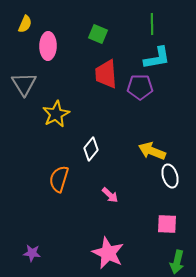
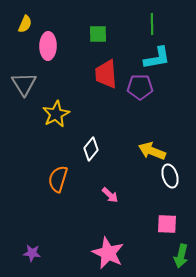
green square: rotated 24 degrees counterclockwise
orange semicircle: moved 1 px left
green arrow: moved 4 px right, 6 px up
